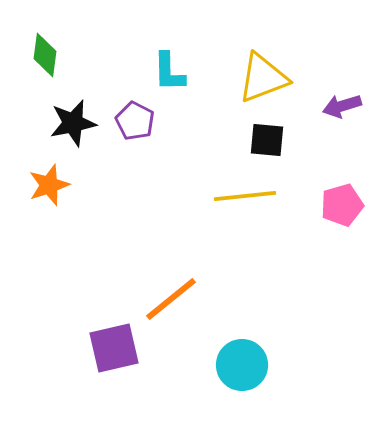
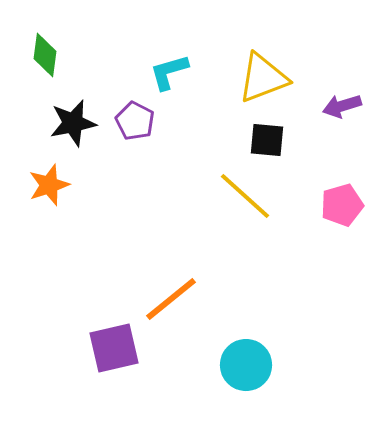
cyan L-shape: rotated 75 degrees clockwise
yellow line: rotated 48 degrees clockwise
cyan circle: moved 4 px right
